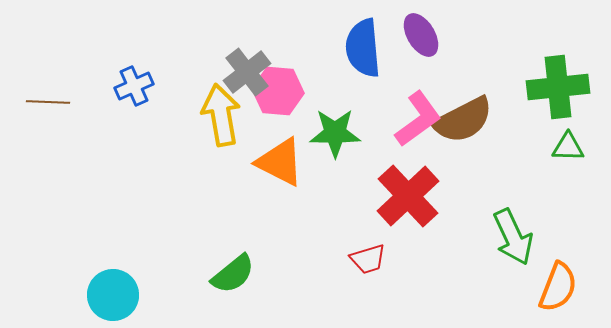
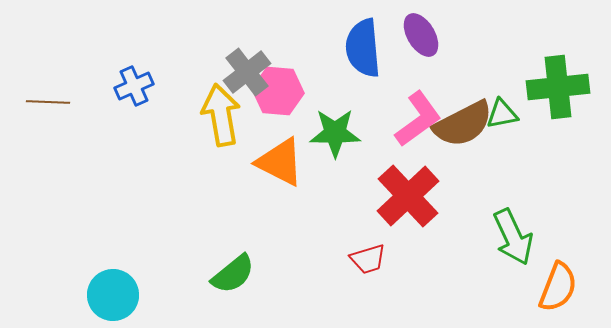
brown semicircle: moved 4 px down
green triangle: moved 66 px left, 33 px up; rotated 12 degrees counterclockwise
